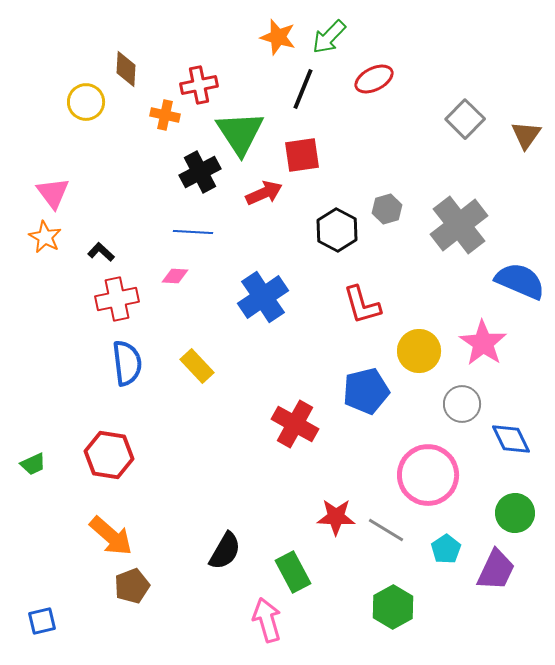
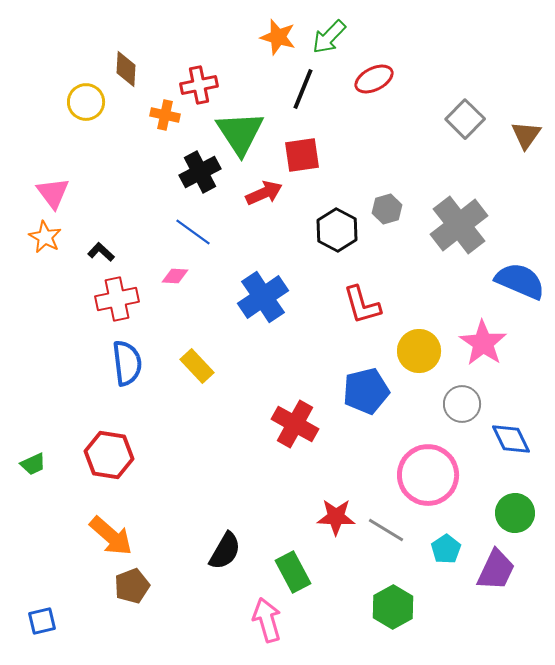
blue line at (193, 232): rotated 33 degrees clockwise
